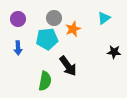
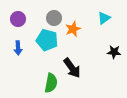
cyan pentagon: moved 1 px down; rotated 20 degrees clockwise
black arrow: moved 4 px right, 2 px down
green semicircle: moved 6 px right, 2 px down
